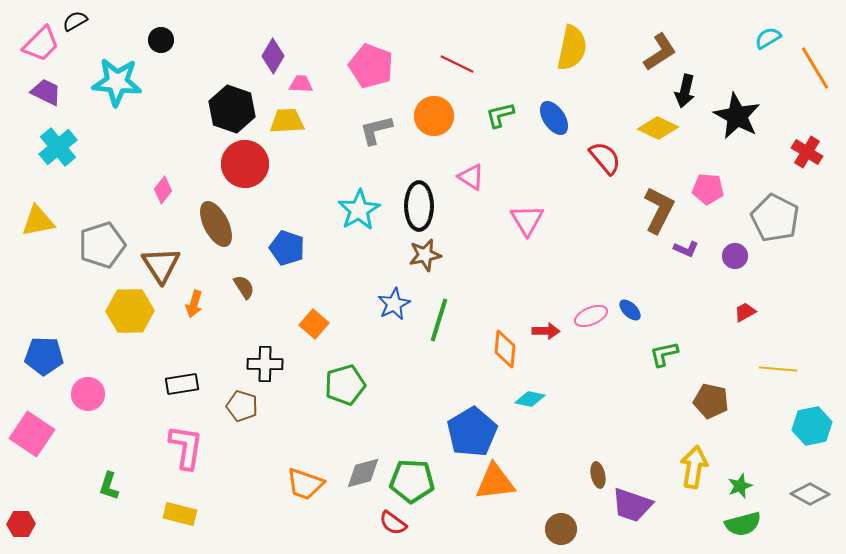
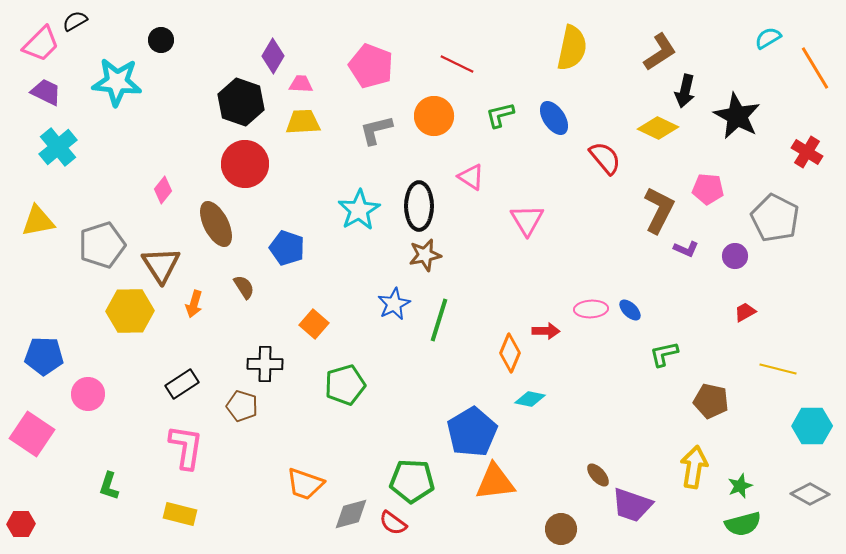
black hexagon at (232, 109): moved 9 px right, 7 px up
yellow trapezoid at (287, 121): moved 16 px right, 1 px down
pink ellipse at (591, 316): moved 7 px up; rotated 20 degrees clockwise
orange diamond at (505, 349): moved 5 px right, 4 px down; rotated 18 degrees clockwise
yellow line at (778, 369): rotated 9 degrees clockwise
black rectangle at (182, 384): rotated 24 degrees counterclockwise
cyan hexagon at (812, 426): rotated 12 degrees clockwise
gray diamond at (363, 473): moved 12 px left, 41 px down
brown ellipse at (598, 475): rotated 30 degrees counterclockwise
